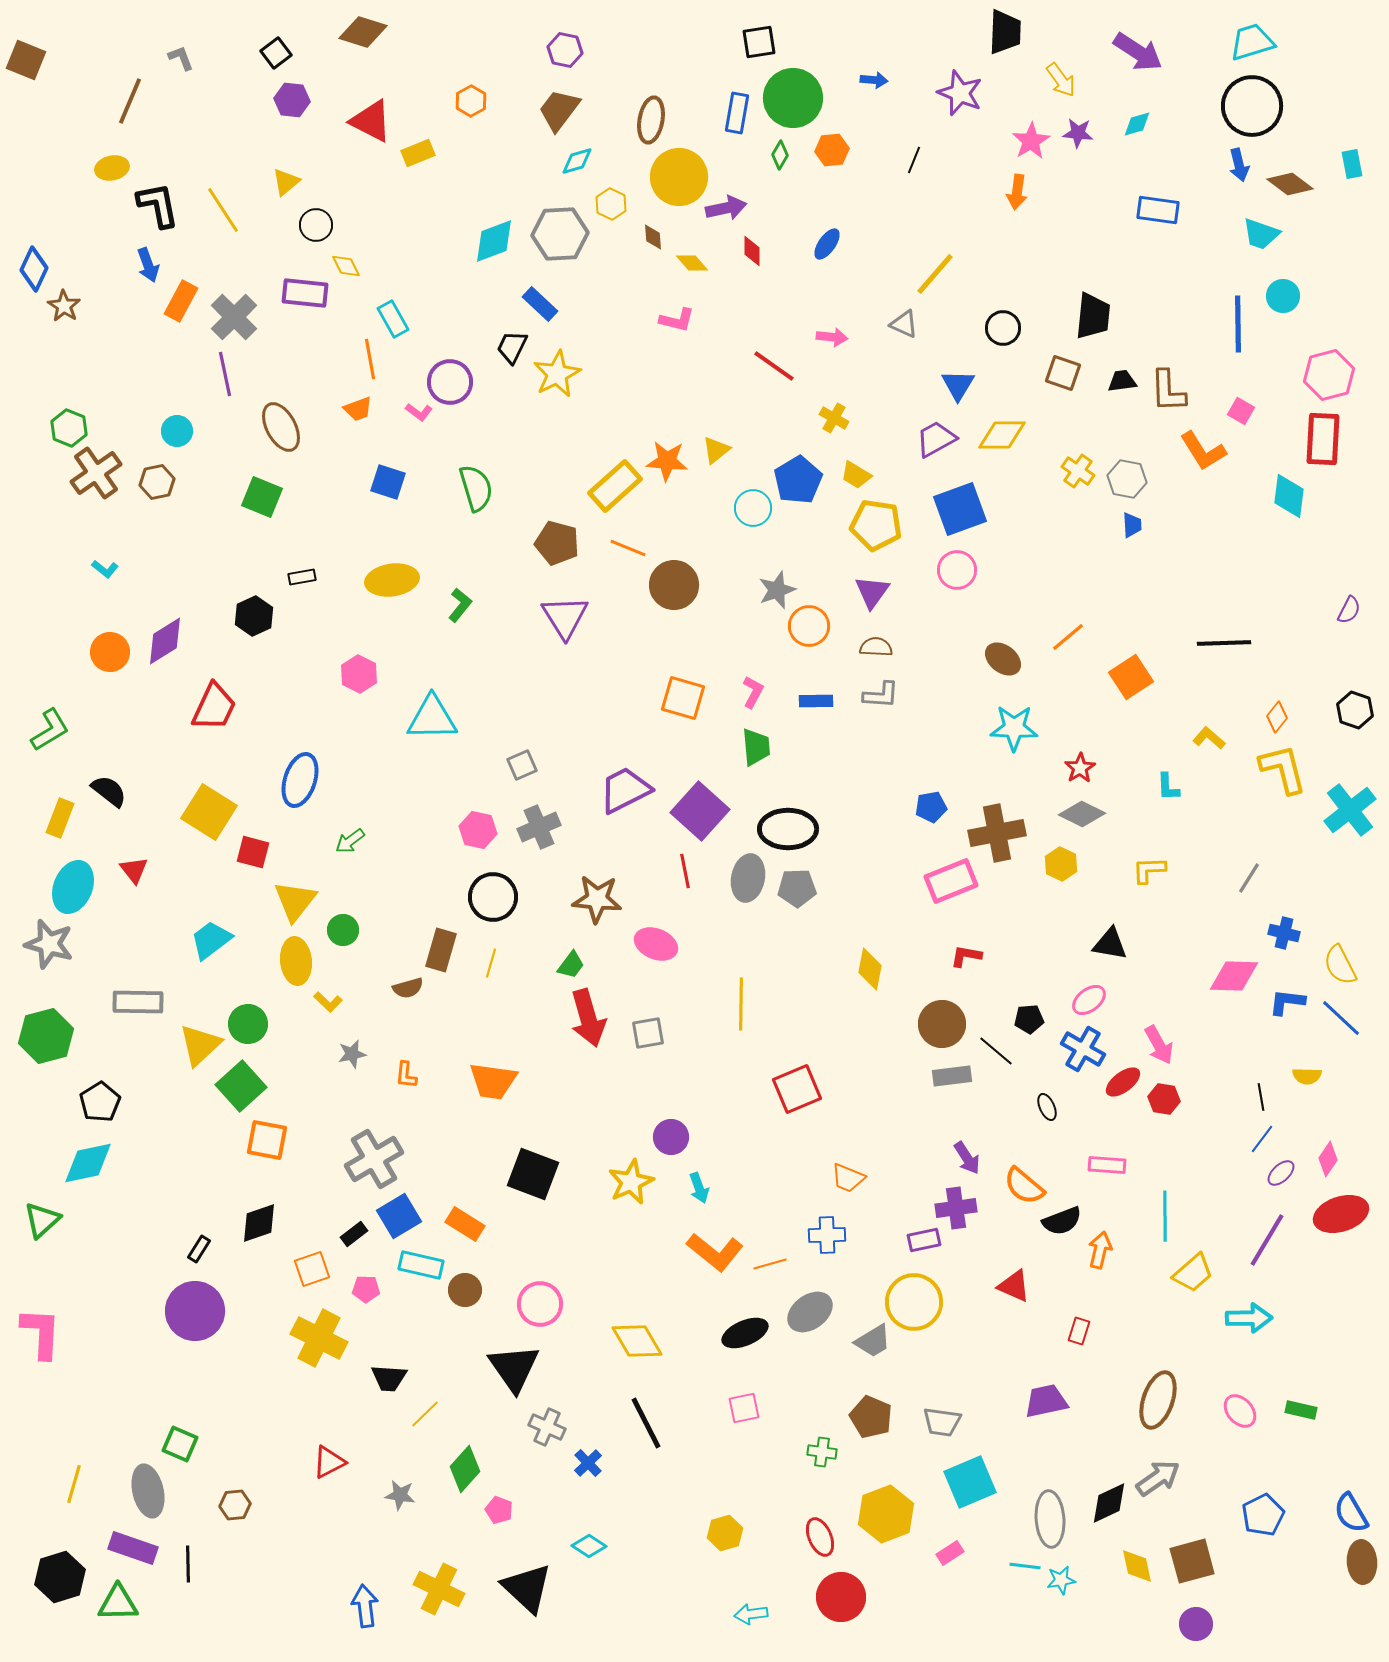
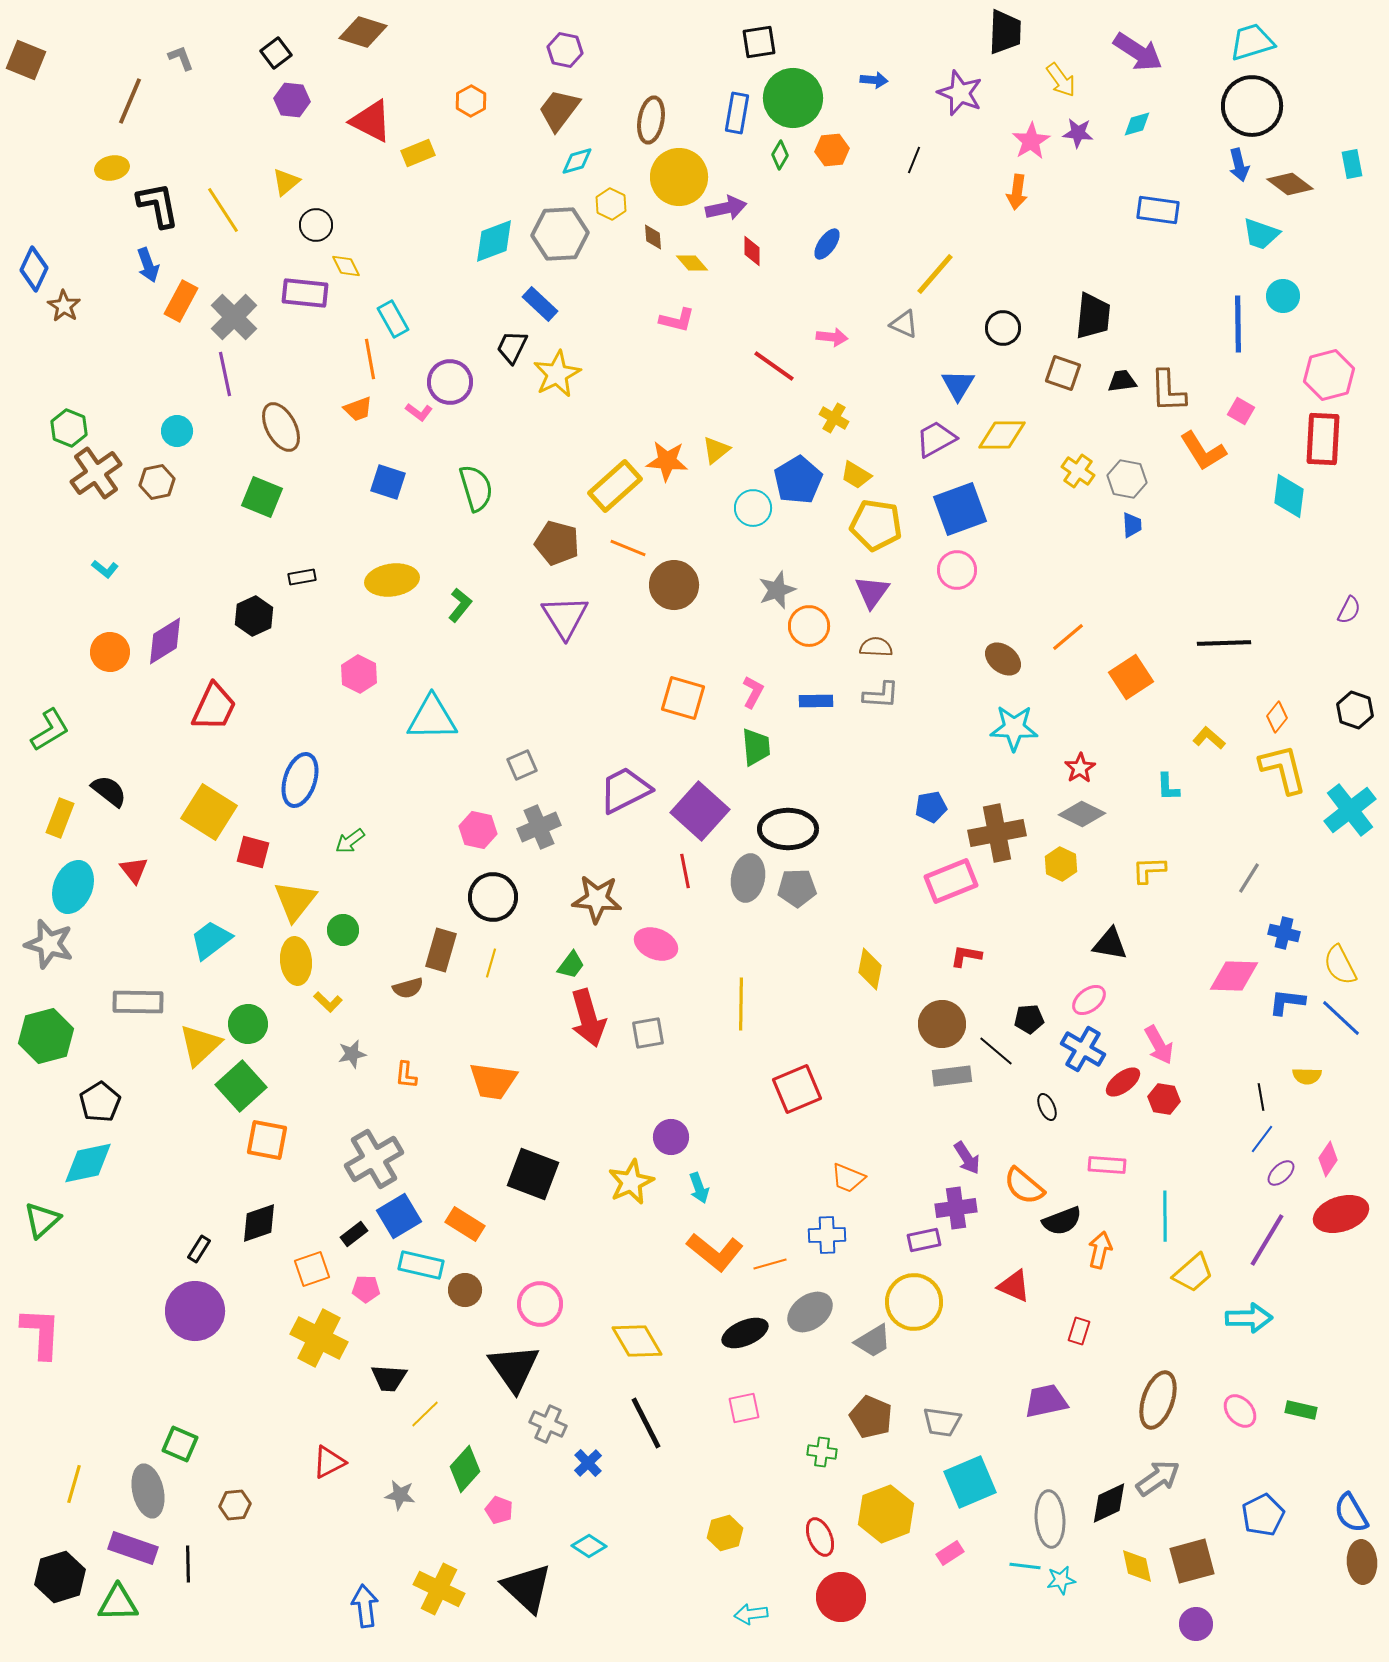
gray cross at (547, 1427): moved 1 px right, 3 px up
